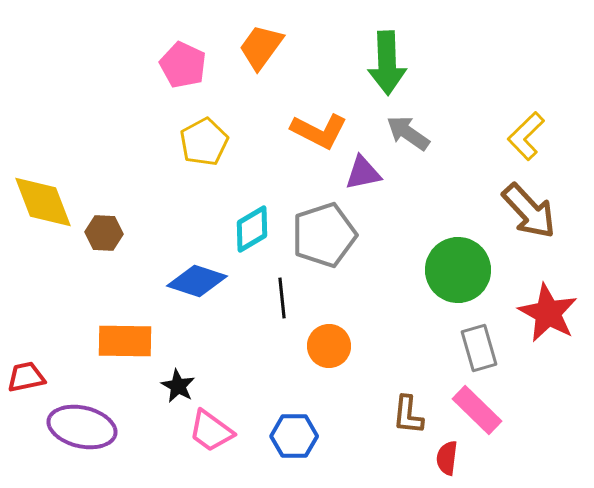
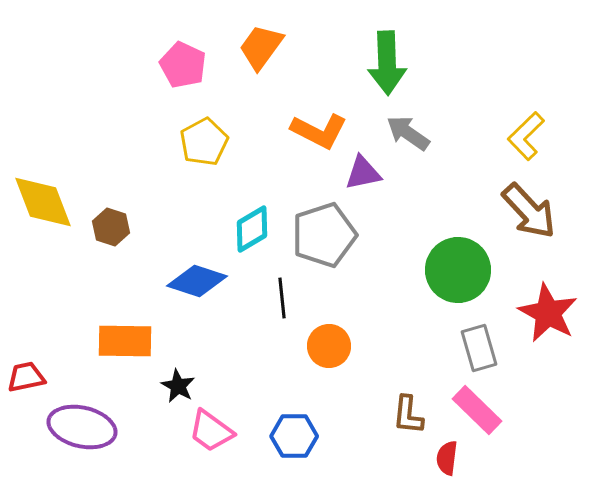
brown hexagon: moved 7 px right, 6 px up; rotated 15 degrees clockwise
